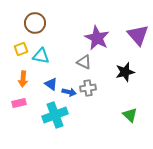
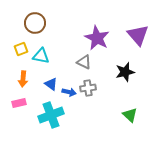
cyan cross: moved 4 px left
